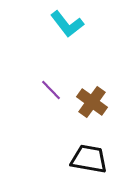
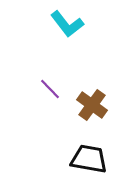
purple line: moved 1 px left, 1 px up
brown cross: moved 3 px down
